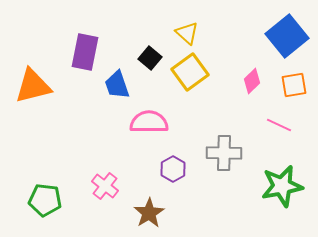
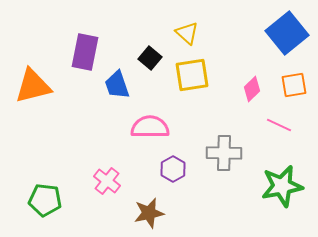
blue square: moved 3 px up
yellow square: moved 2 px right, 3 px down; rotated 27 degrees clockwise
pink diamond: moved 8 px down
pink semicircle: moved 1 px right, 5 px down
pink cross: moved 2 px right, 5 px up
brown star: rotated 20 degrees clockwise
